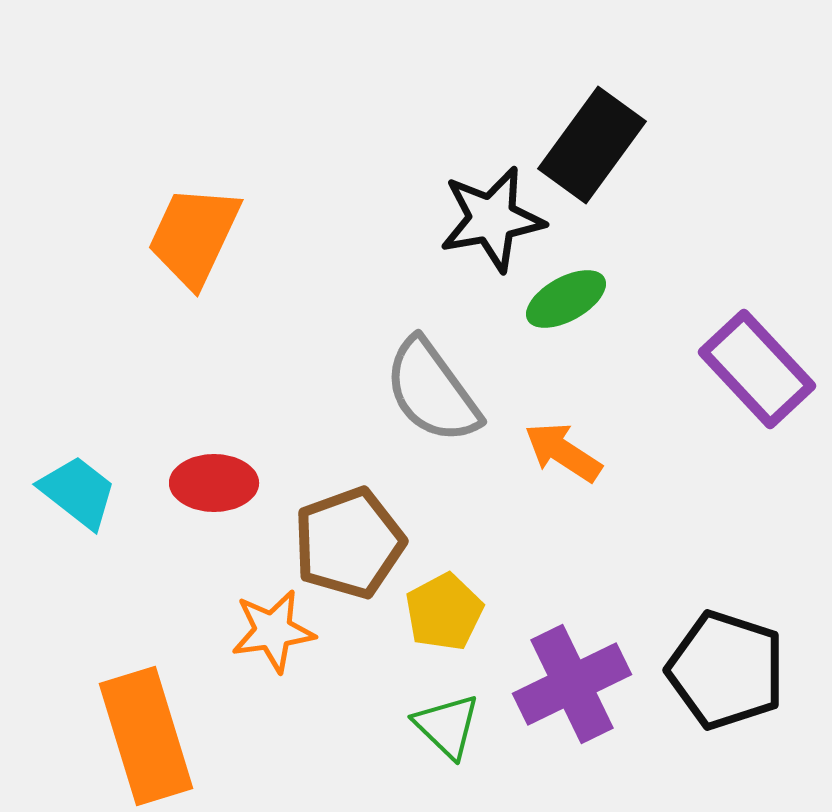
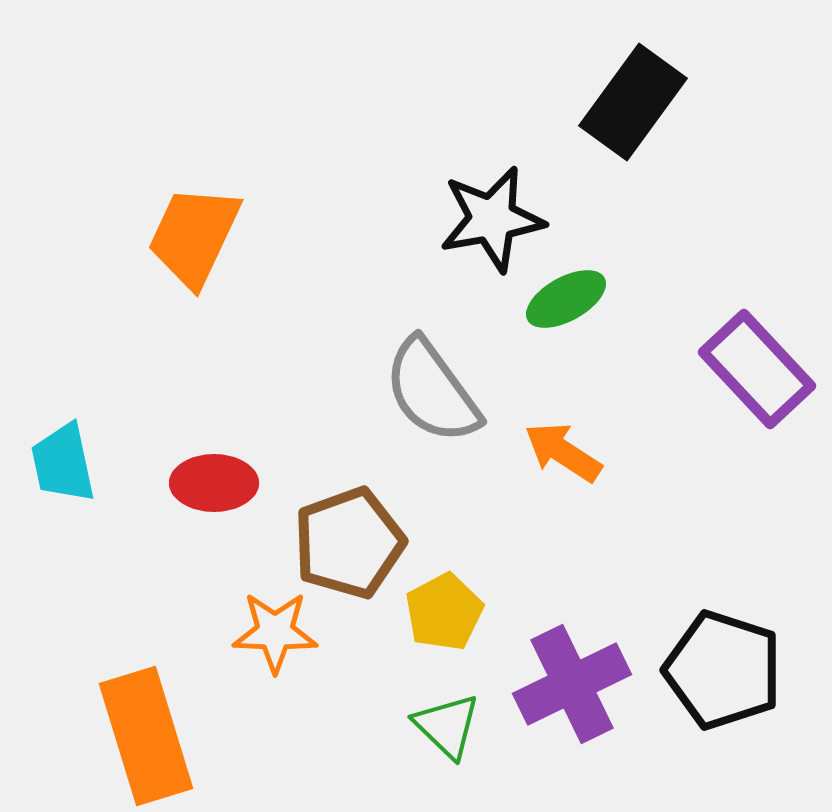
black rectangle: moved 41 px right, 43 px up
cyan trapezoid: moved 15 px left, 29 px up; rotated 140 degrees counterclockwise
orange star: moved 2 px right, 1 px down; rotated 10 degrees clockwise
black pentagon: moved 3 px left
